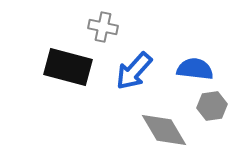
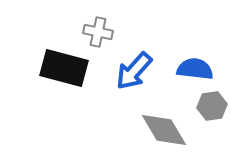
gray cross: moved 5 px left, 5 px down
black rectangle: moved 4 px left, 1 px down
